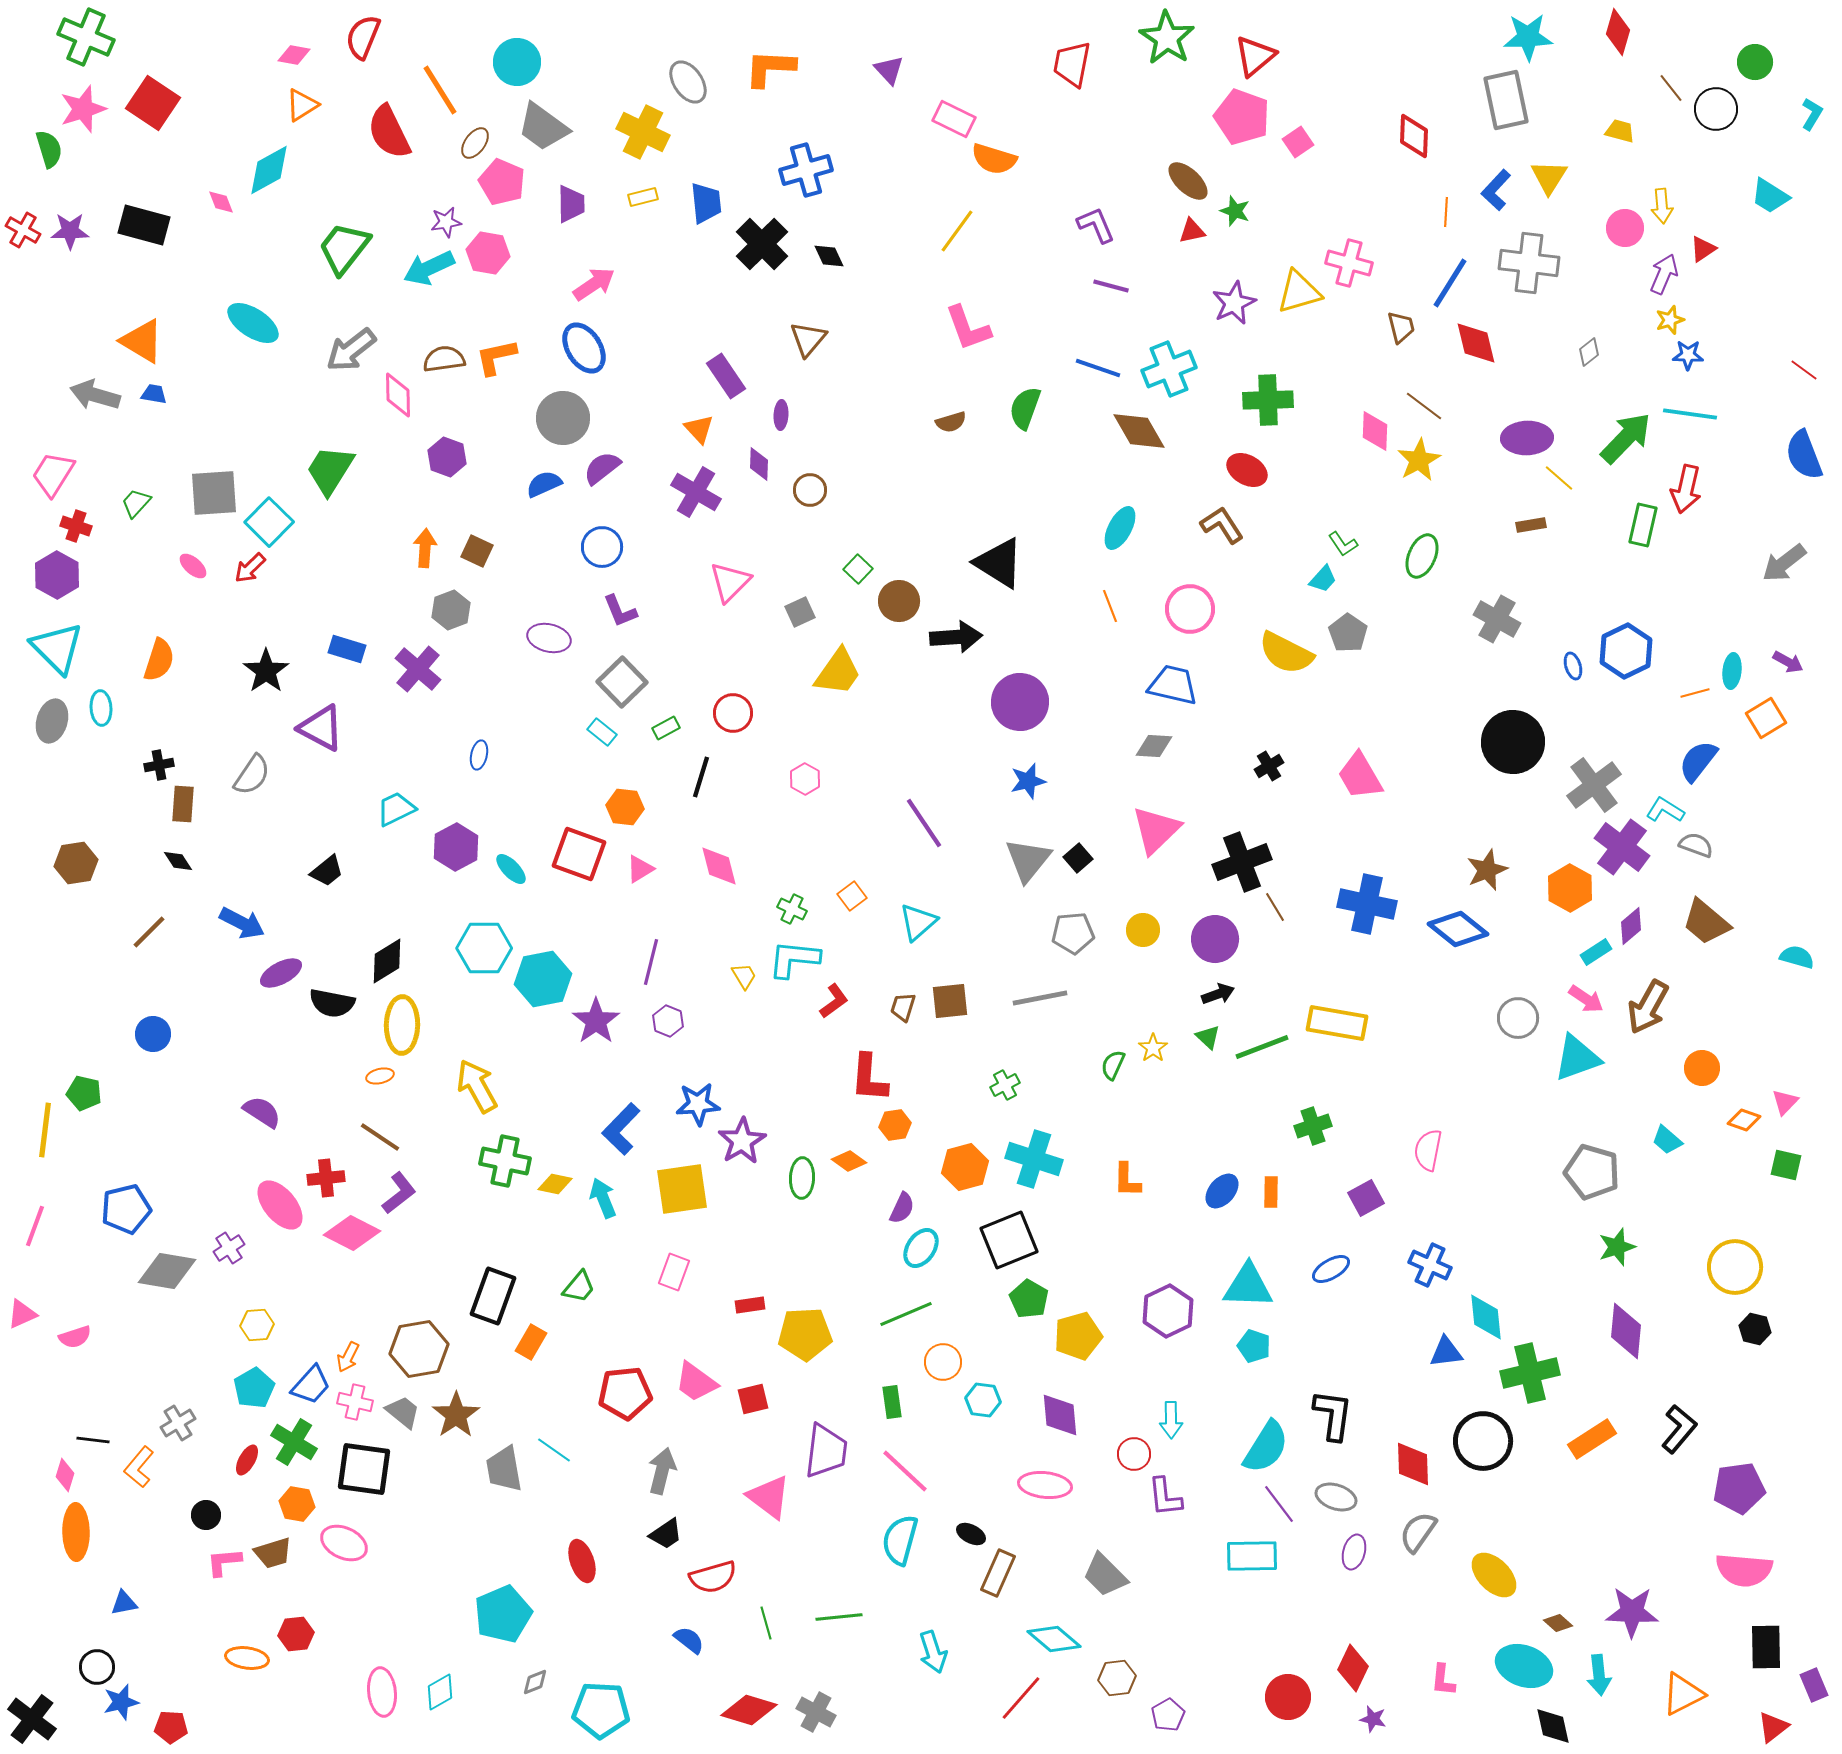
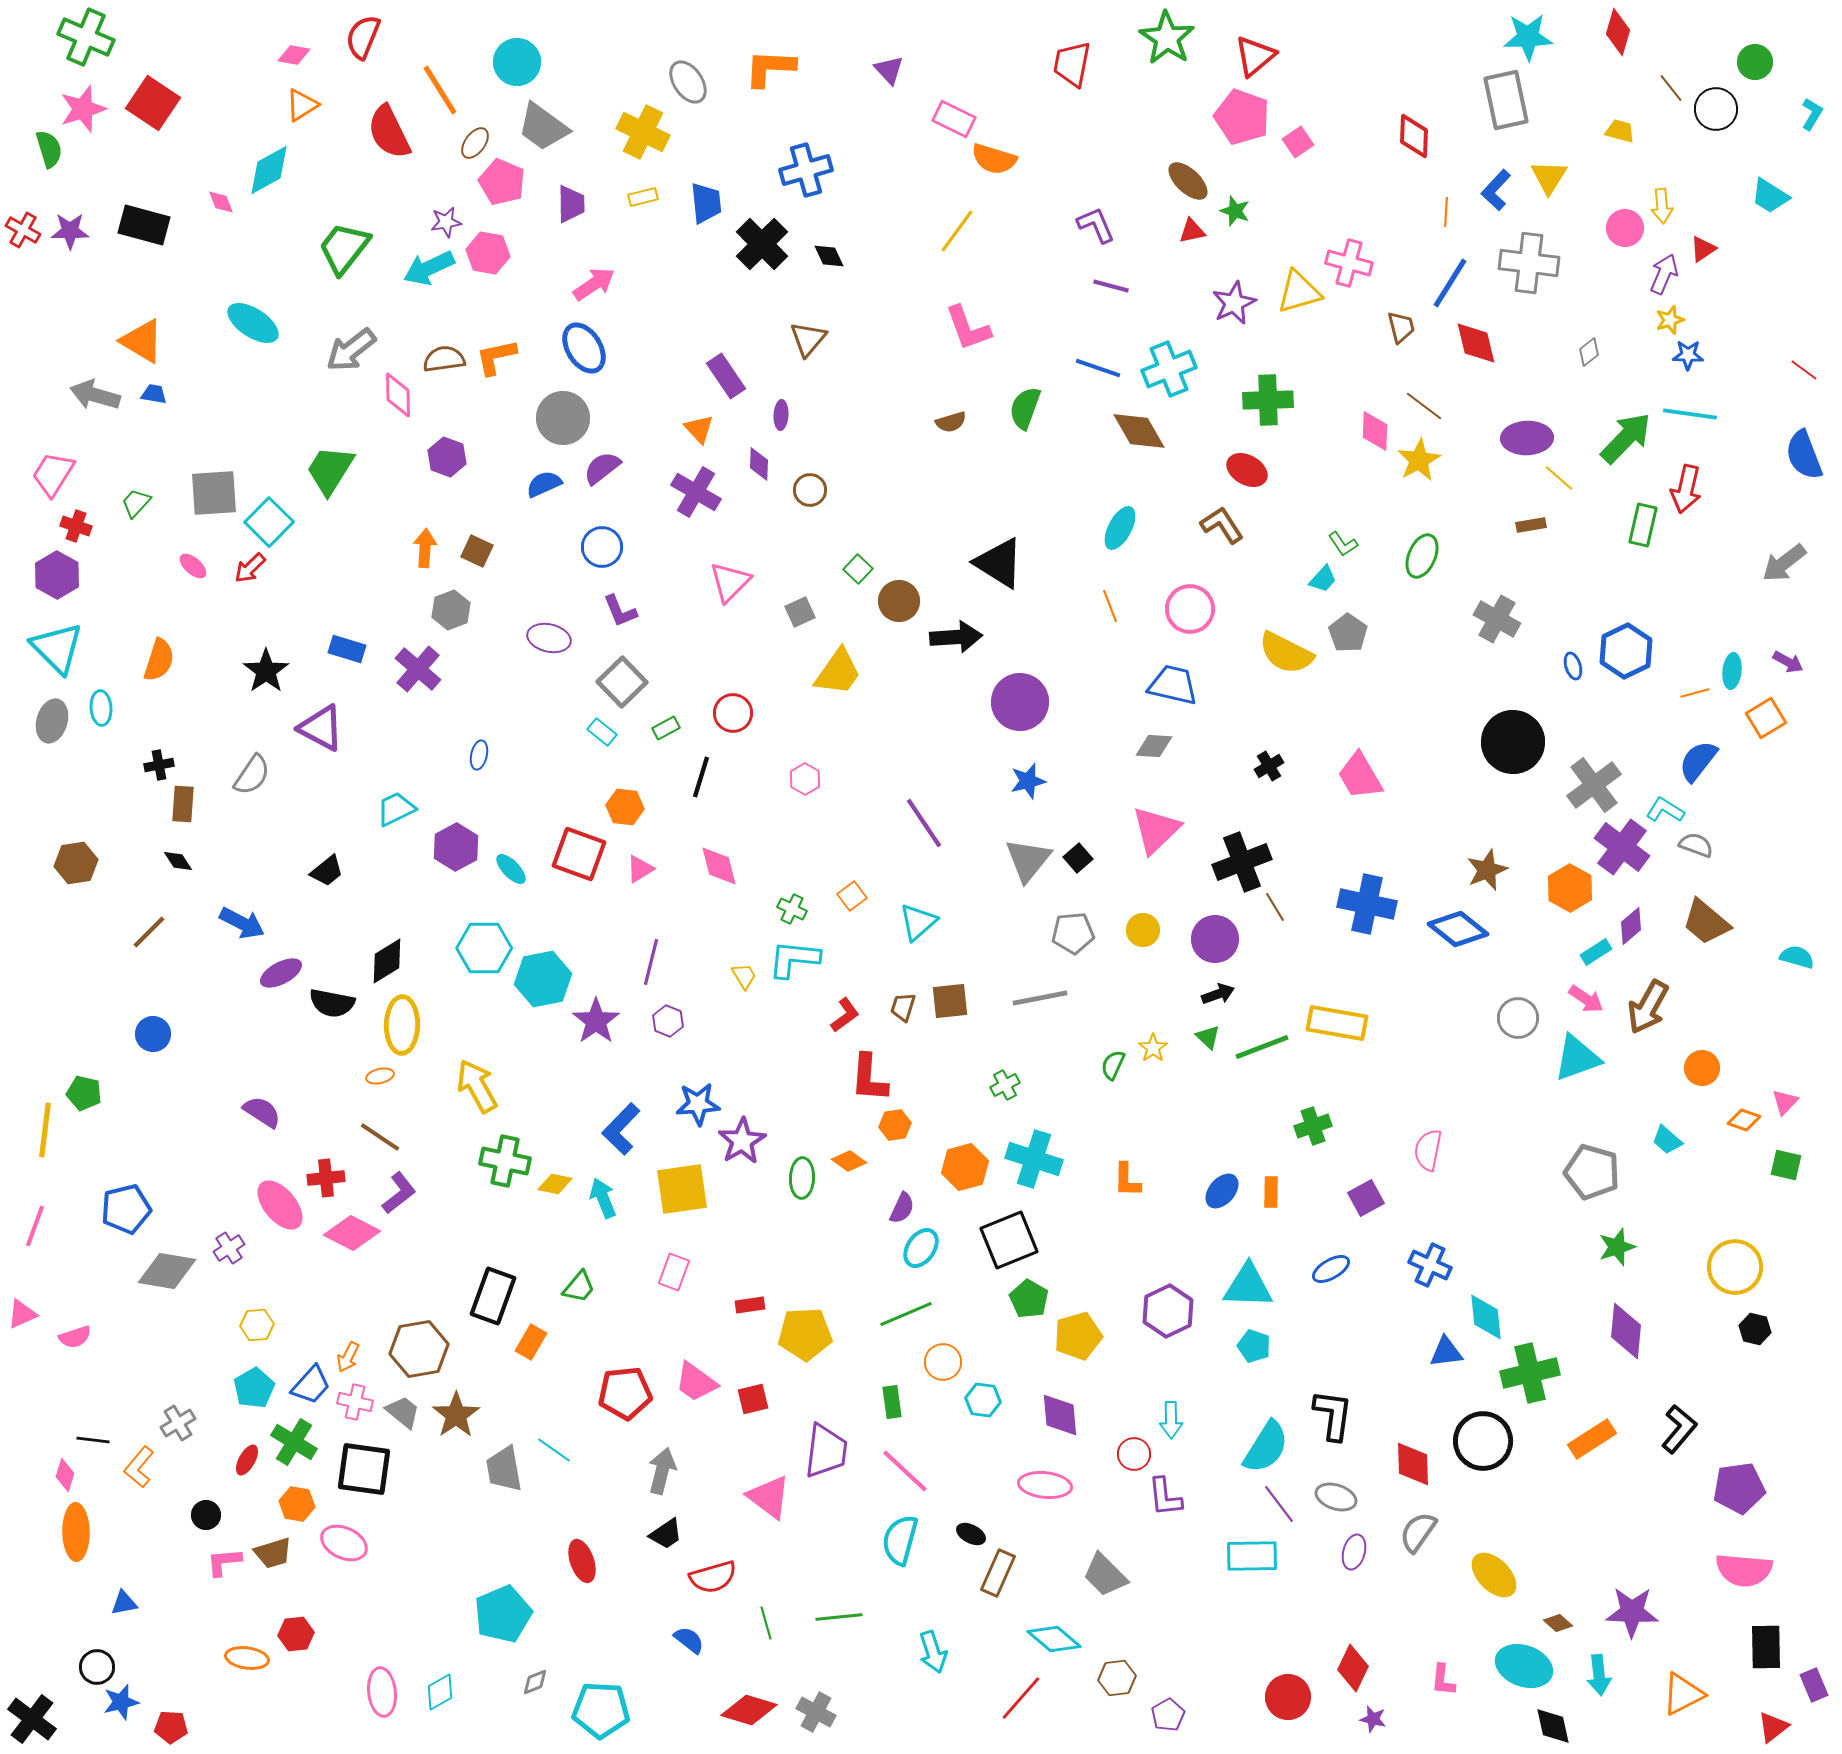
red L-shape at (834, 1001): moved 11 px right, 14 px down
